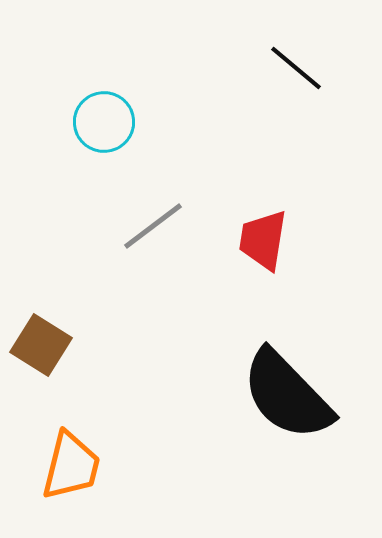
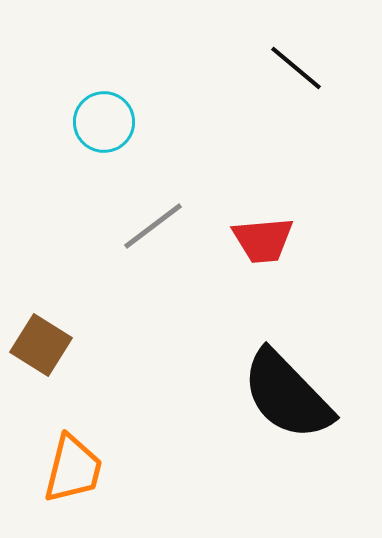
red trapezoid: rotated 104 degrees counterclockwise
orange trapezoid: moved 2 px right, 3 px down
